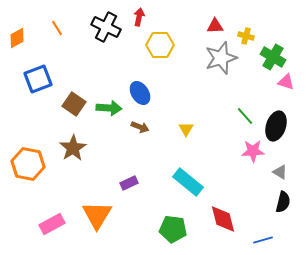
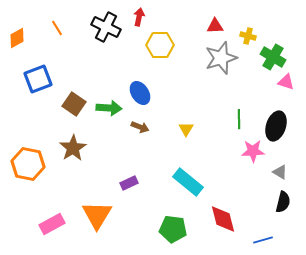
yellow cross: moved 2 px right
green line: moved 6 px left, 3 px down; rotated 42 degrees clockwise
